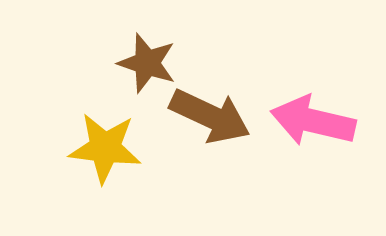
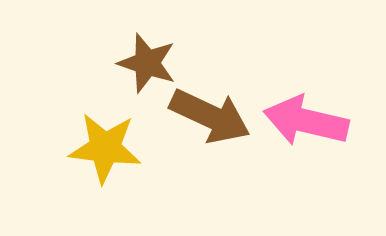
pink arrow: moved 7 px left
